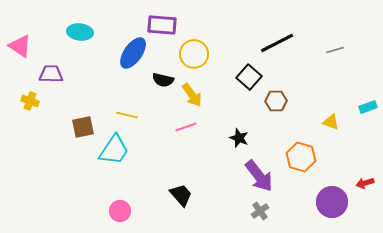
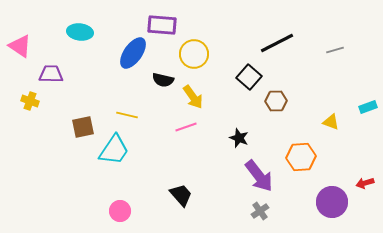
yellow arrow: moved 1 px right, 2 px down
orange hexagon: rotated 20 degrees counterclockwise
